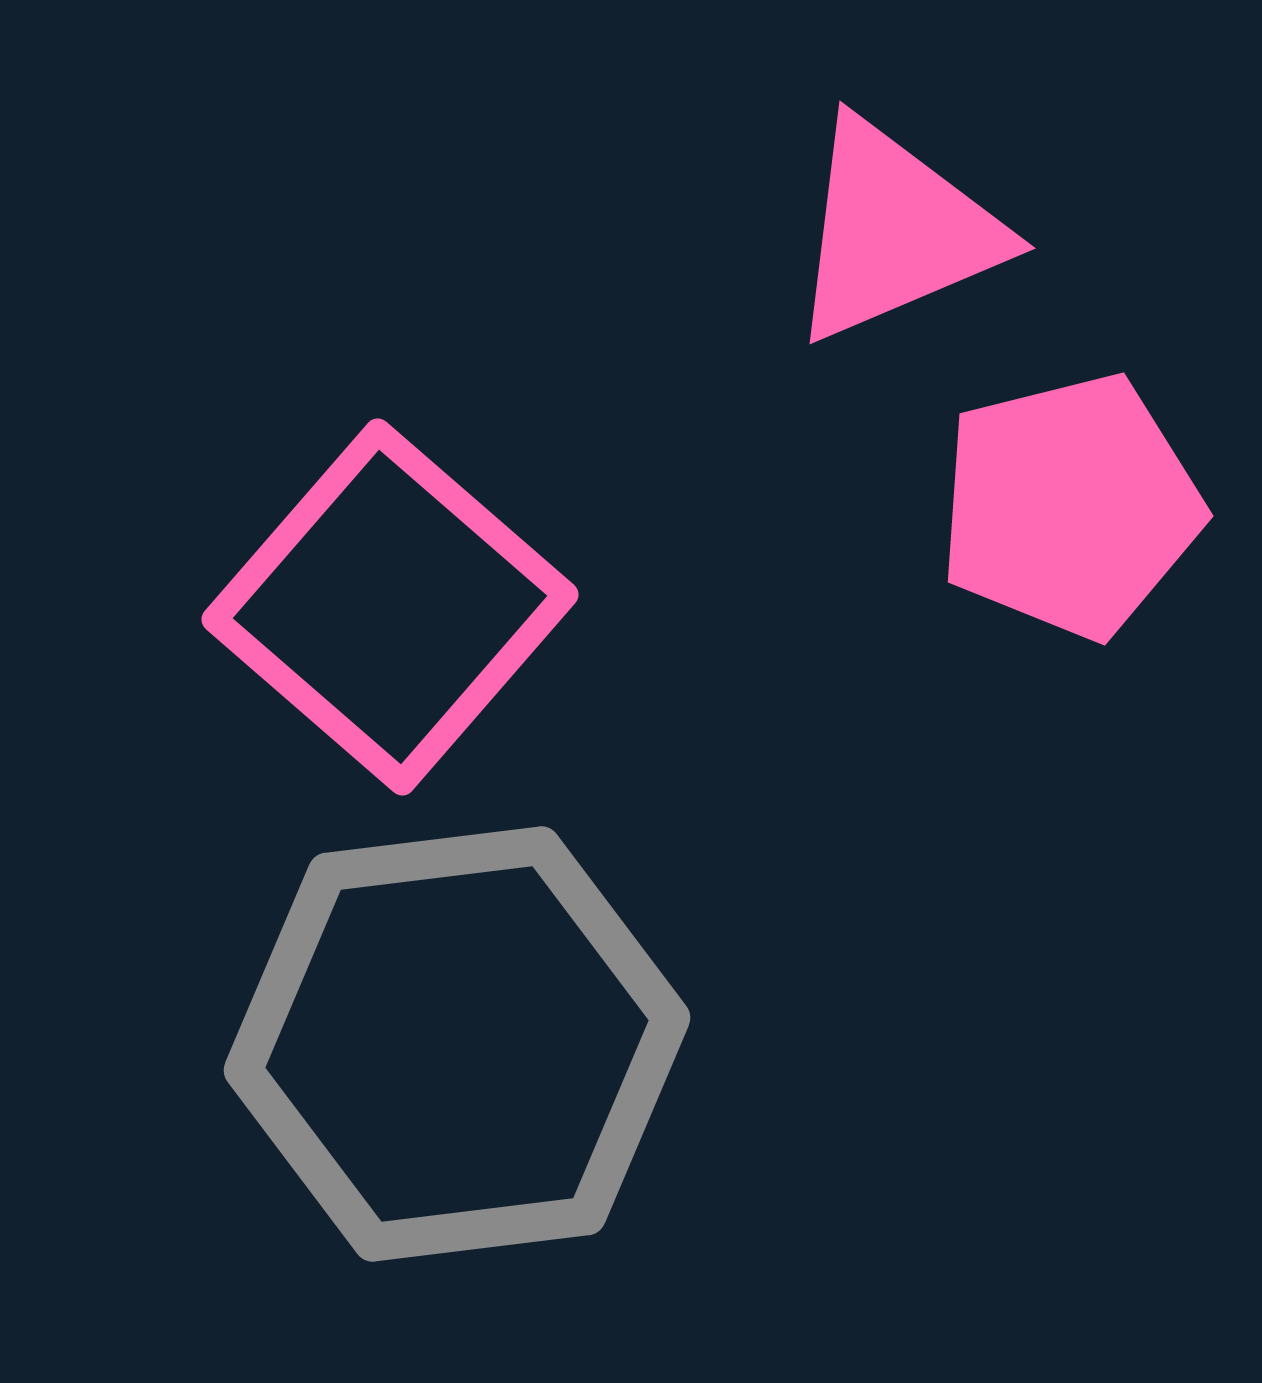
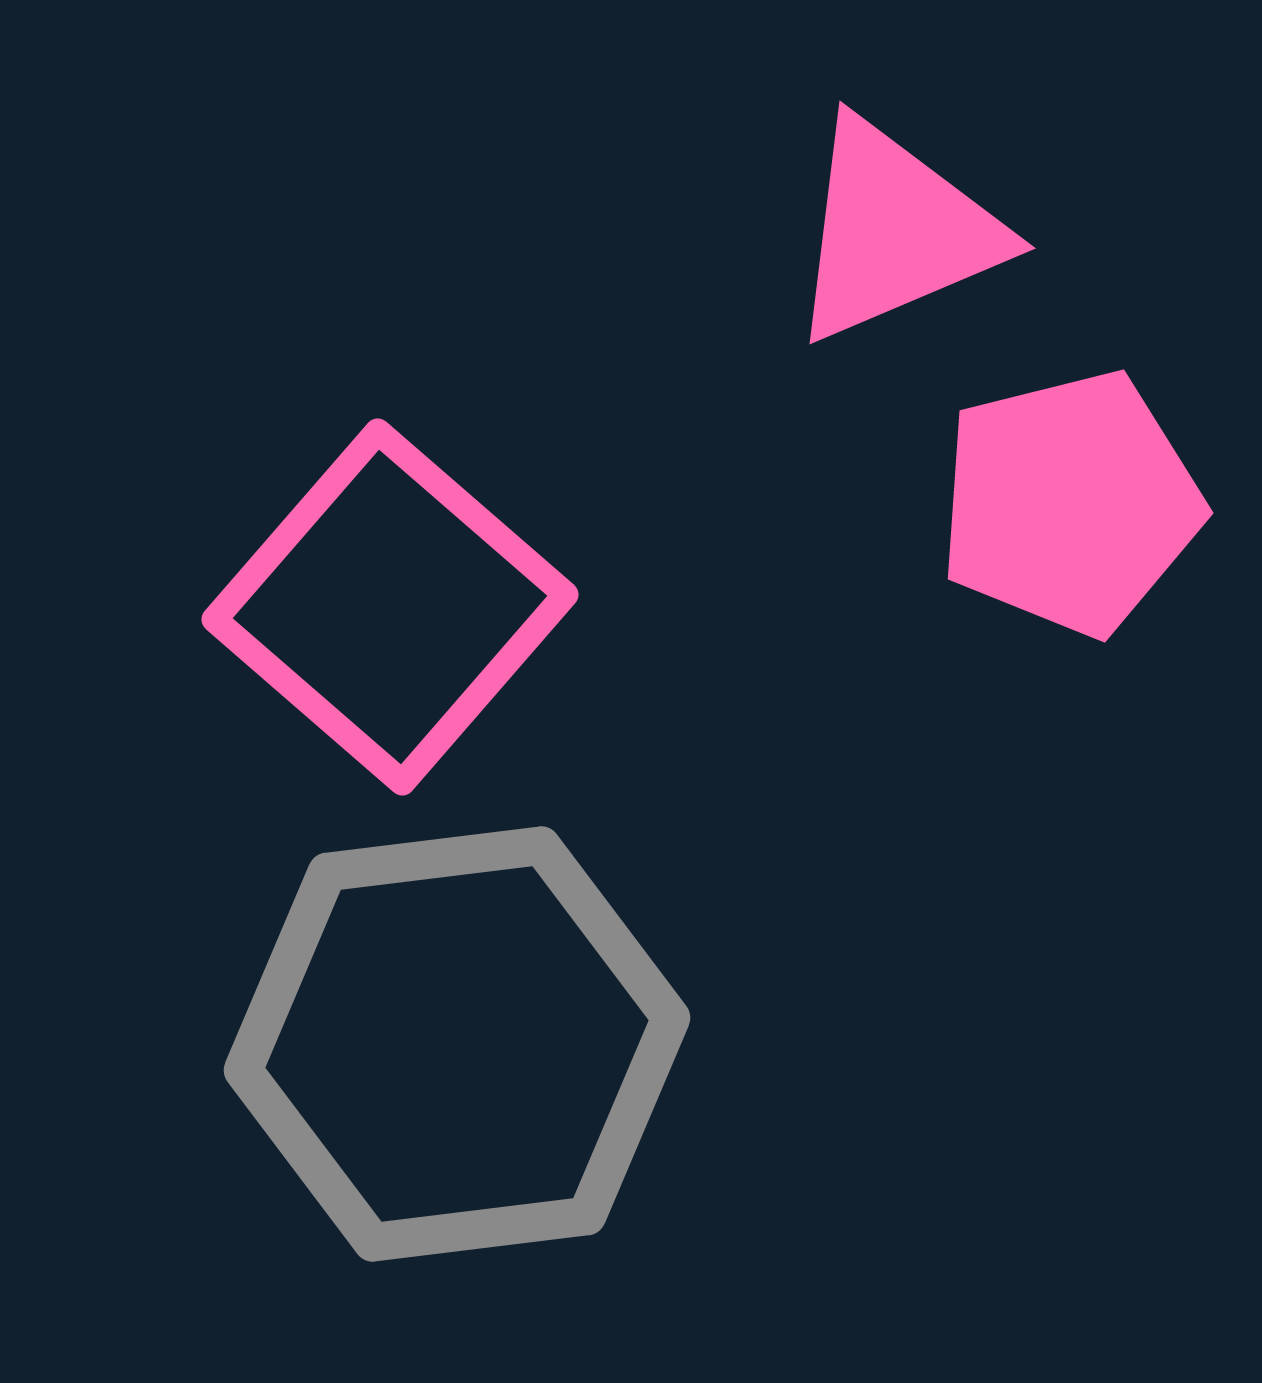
pink pentagon: moved 3 px up
